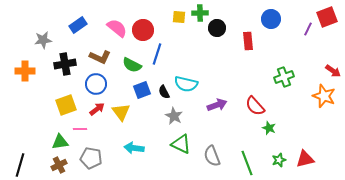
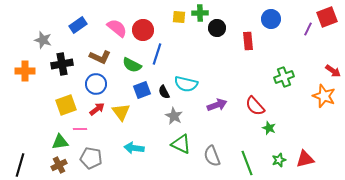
gray star at (43, 40): rotated 24 degrees clockwise
black cross at (65, 64): moved 3 px left
